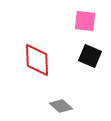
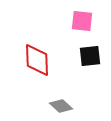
pink square: moved 3 px left
black square: rotated 30 degrees counterclockwise
